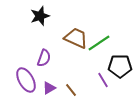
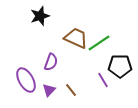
purple semicircle: moved 7 px right, 4 px down
purple triangle: moved 2 px down; rotated 16 degrees counterclockwise
